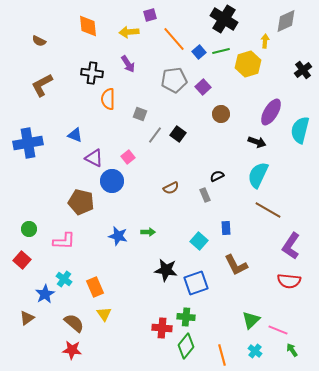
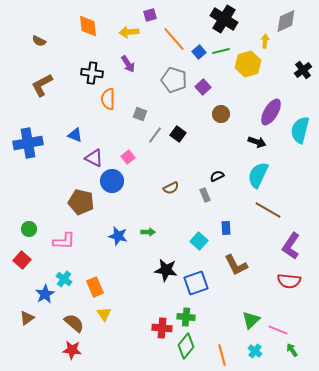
gray pentagon at (174, 80): rotated 25 degrees clockwise
